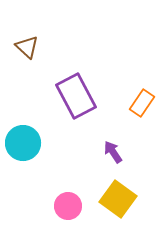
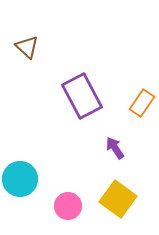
purple rectangle: moved 6 px right
cyan circle: moved 3 px left, 36 px down
purple arrow: moved 2 px right, 4 px up
